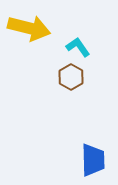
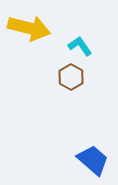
cyan L-shape: moved 2 px right, 1 px up
blue trapezoid: rotated 48 degrees counterclockwise
